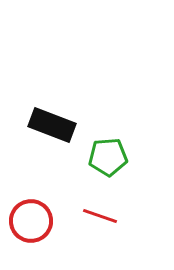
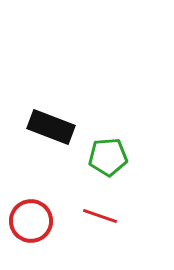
black rectangle: moved 1 px left, 2 px down
